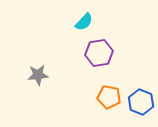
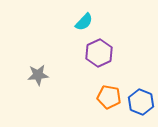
purple hexagon: rotated 16 degrees counterclockwise
